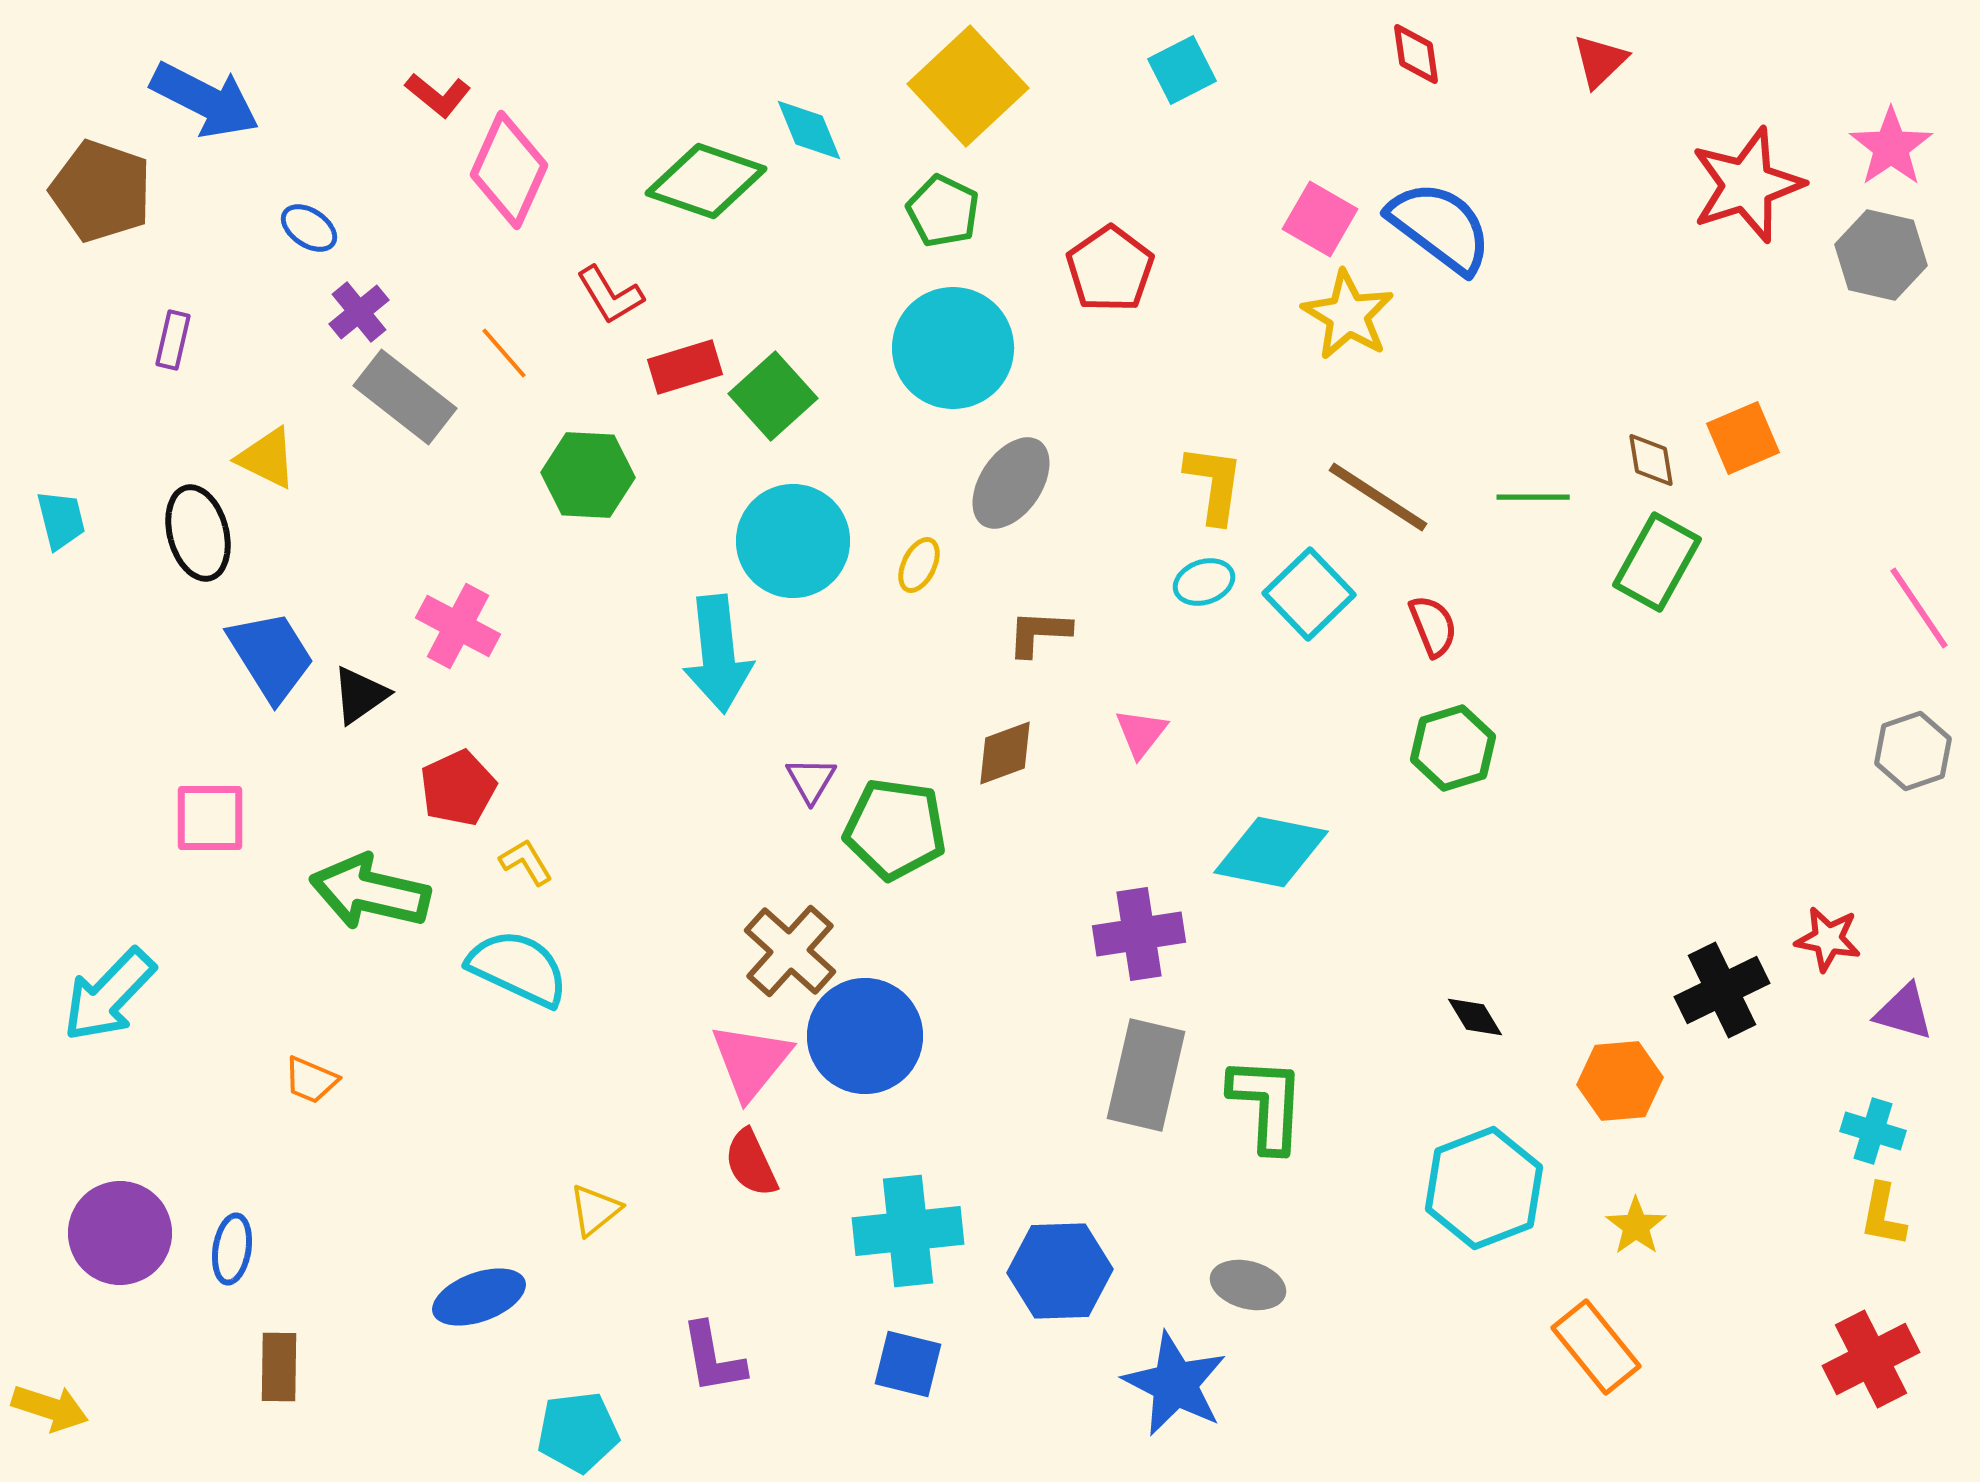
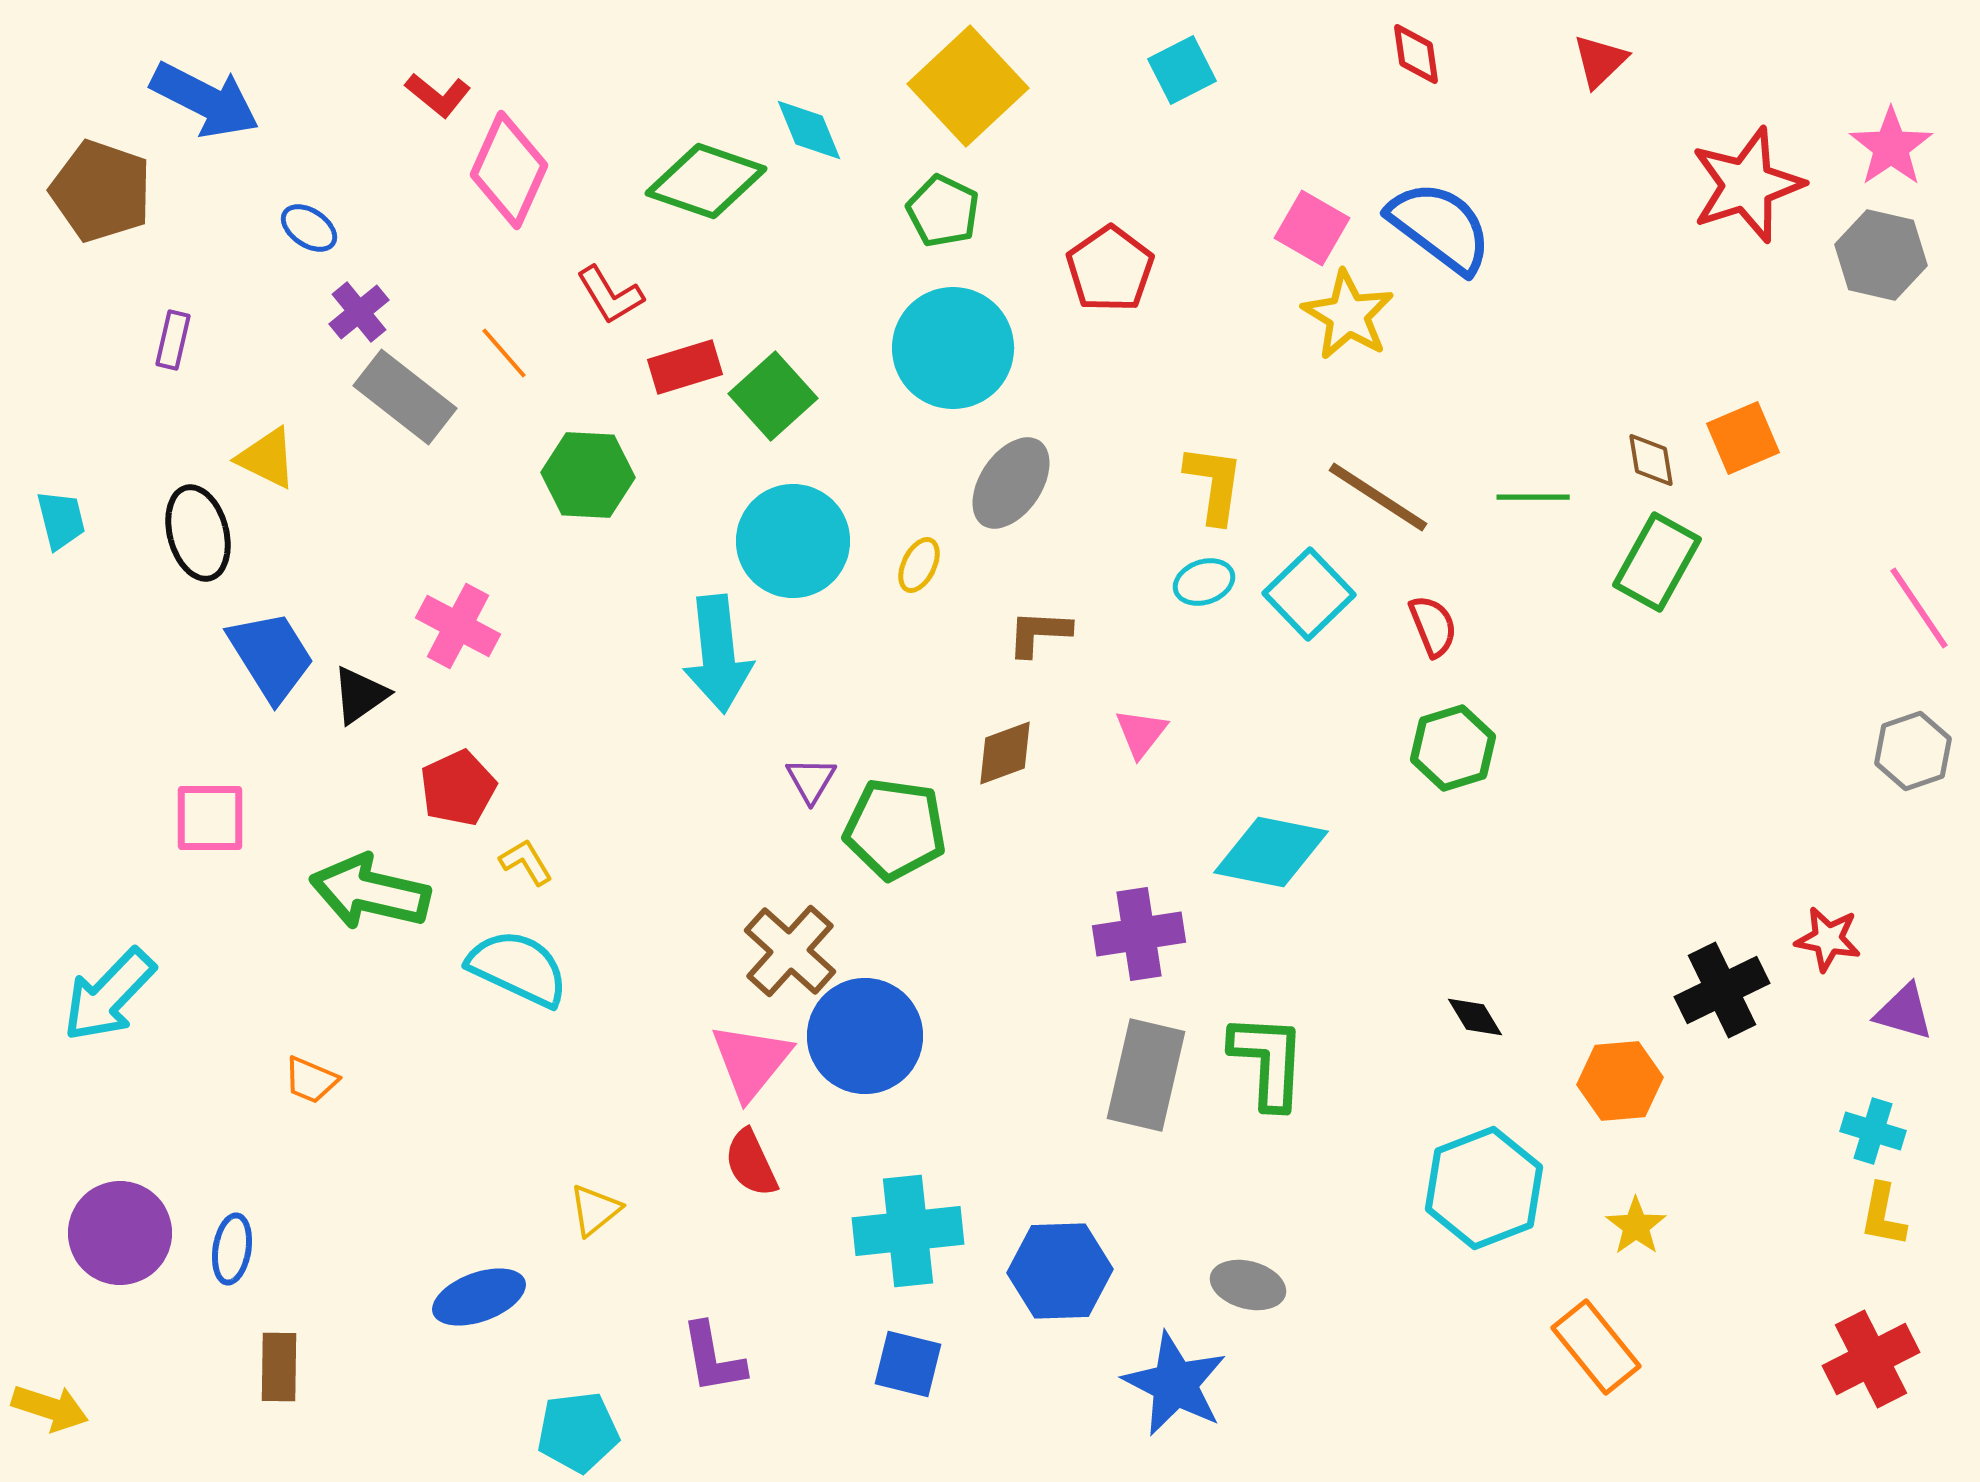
pink square at (1320, 219): moved 8 px left, 9 px down
green L-shape at (1267, 1104): moved 1 px right, 43 px up
